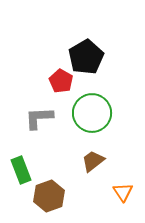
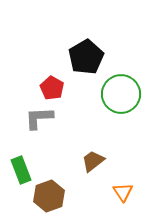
red pentagon: moved 9 px left, 7 px down
green circle: moved 29 px right, 19 px up
